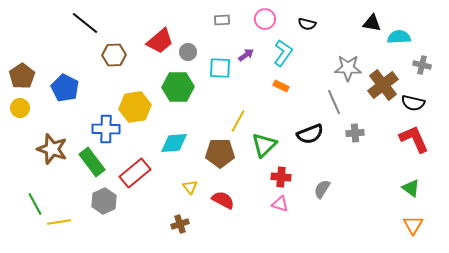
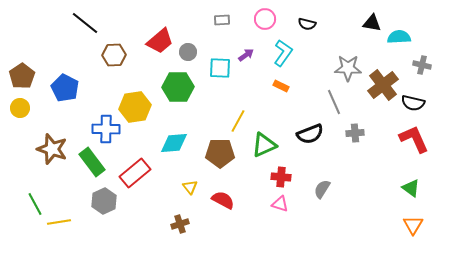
green triangle at (264, 145): rotated 20 degrees clockwise
